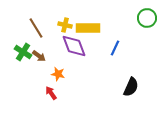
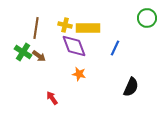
brown line: rotated 40 degrees clockwise
orange star: moved 21 px right
red arrow: moved 1 px right, 5 px down
